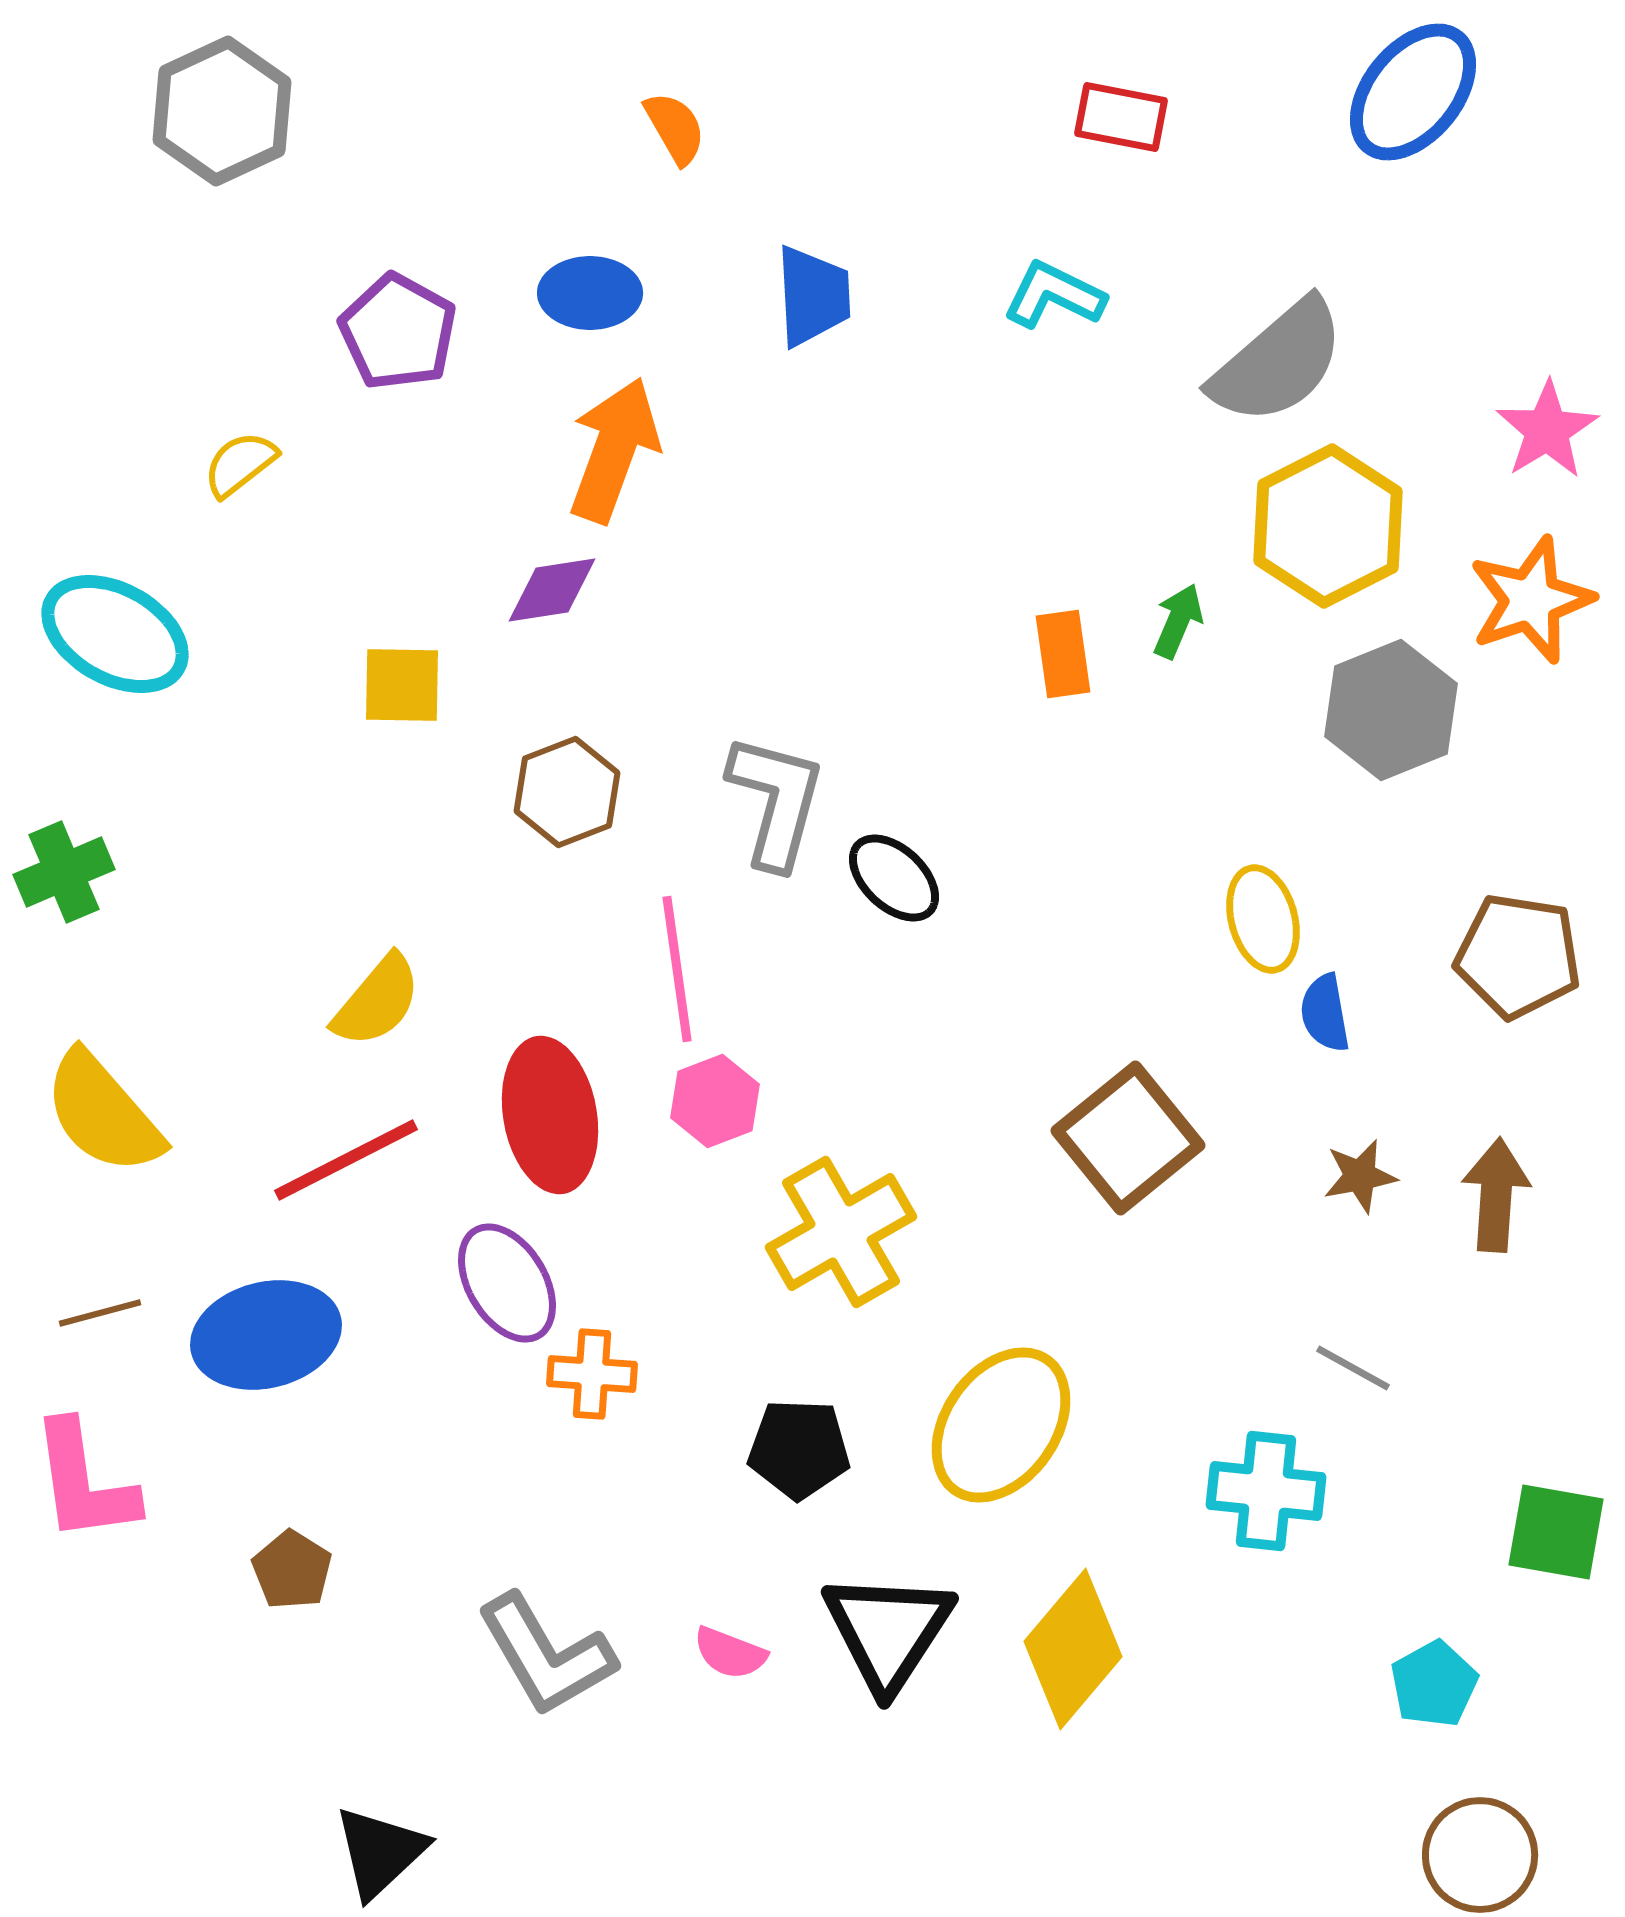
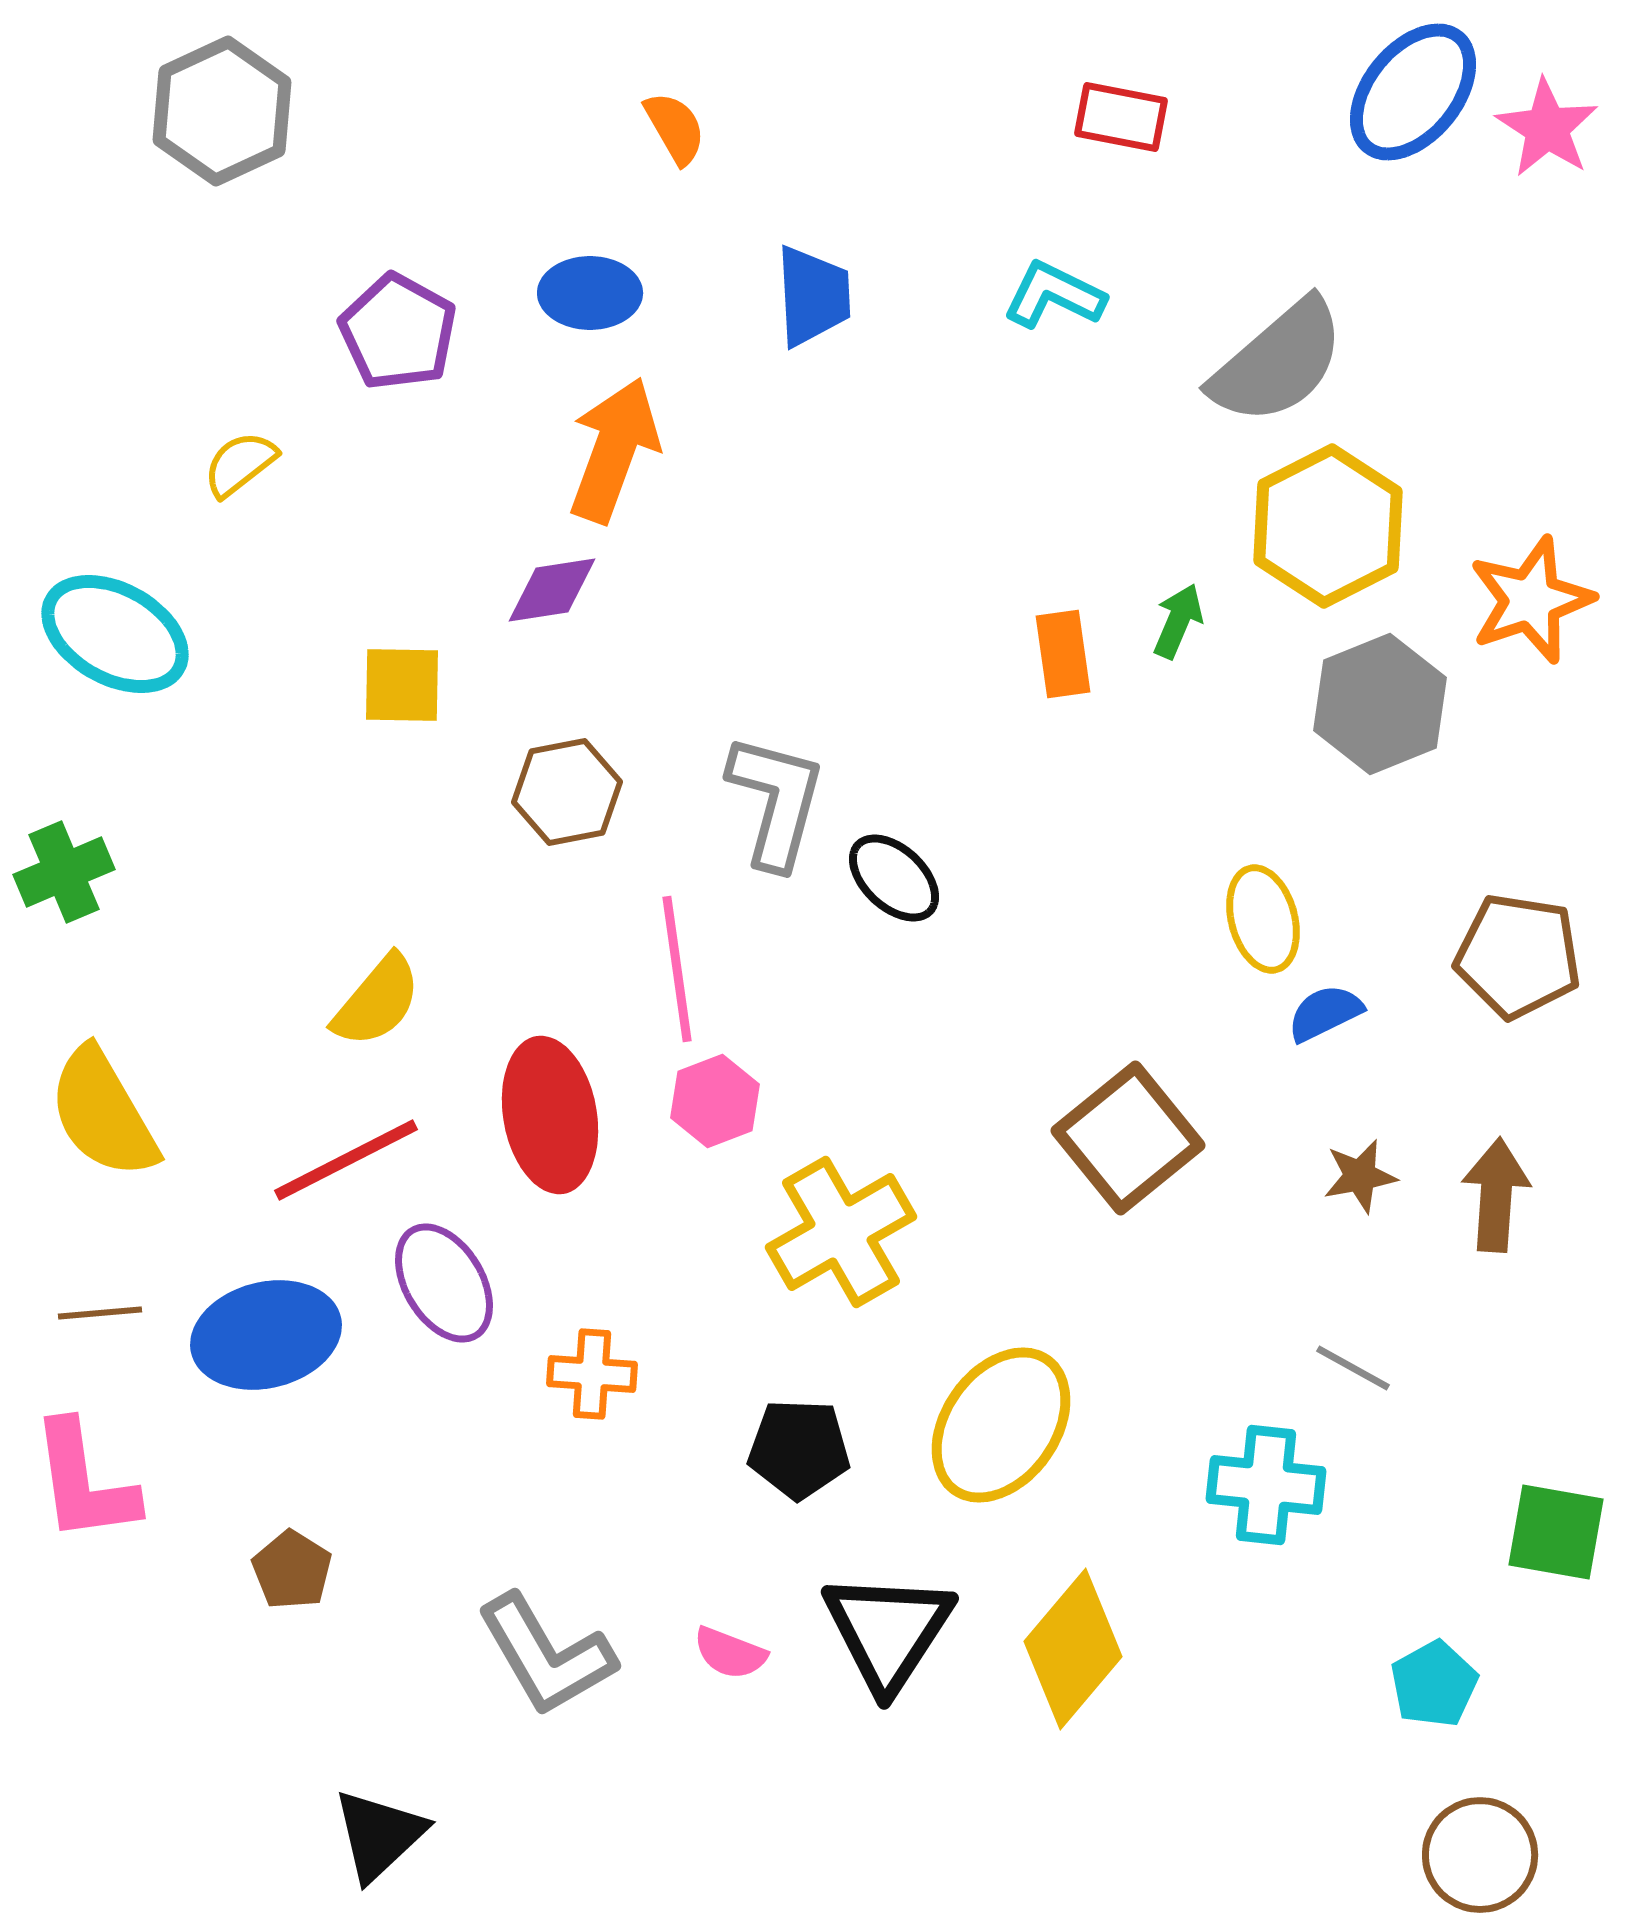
pink star at (1547, 430): moved 302 px up; rotated 8 degrees counterclockwise
gray hexagon at (1391, 710): moved 11 px left, 6 px up
brown hexagon at (567, 792): rotated 10 degrees clockwise
blue semicircle at (1325, 1013): rotated 74 degrees clockwise
yellow semicircle at (103, 1113): rotated 11 degrees clockwise
purple ellipse at (507, 1283): moved 63 px left
brown line at (100, 1313): rotated 10 degrees clockwise
cyan cross at (1266, 1491): moved 6 px up
black triangle at (380, 1852): moved 1 px left, 17 px up
